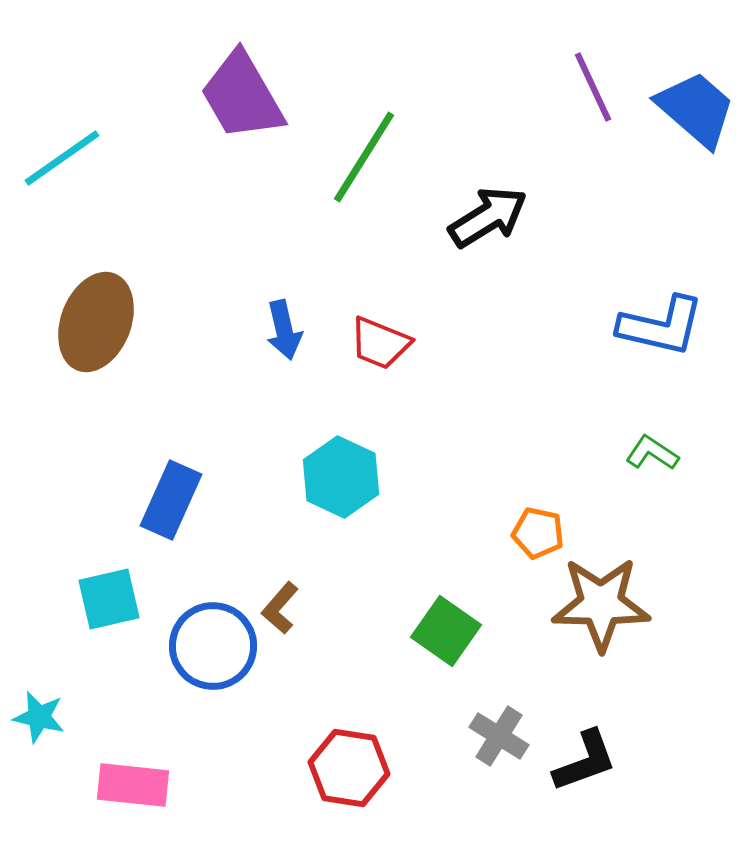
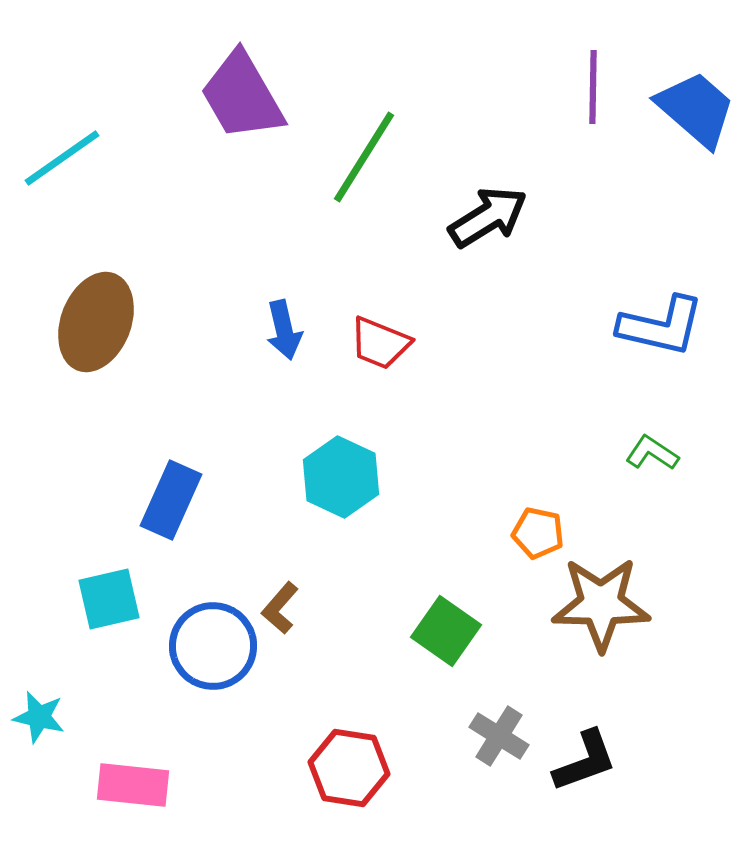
purple line: rotated 26 degrees clockwise
